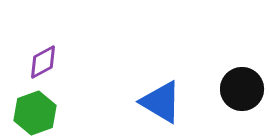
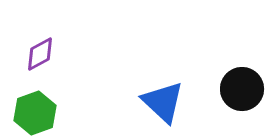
purple diamond: moved 3 px left, 8 px up
blue triangle: moved 2 px right; rotated 12 degrees clockwise
